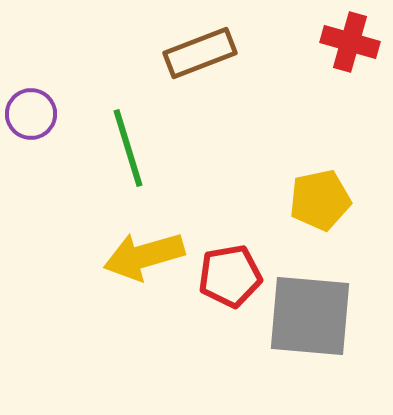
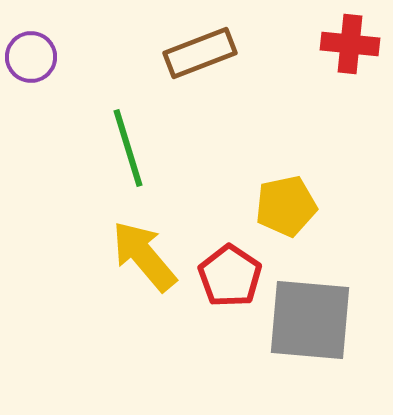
red cross: moved 2 px down; rotated 10 degrees counterclockwise
purple circle: moved 57 px up
yellow pentagon: moved 34 px left, 6 px down
yellow arrow: rotated 66 degrees clockwise
red pentagon: rotated 28 degrees counterclockwise
gray square: moved 4 px down
